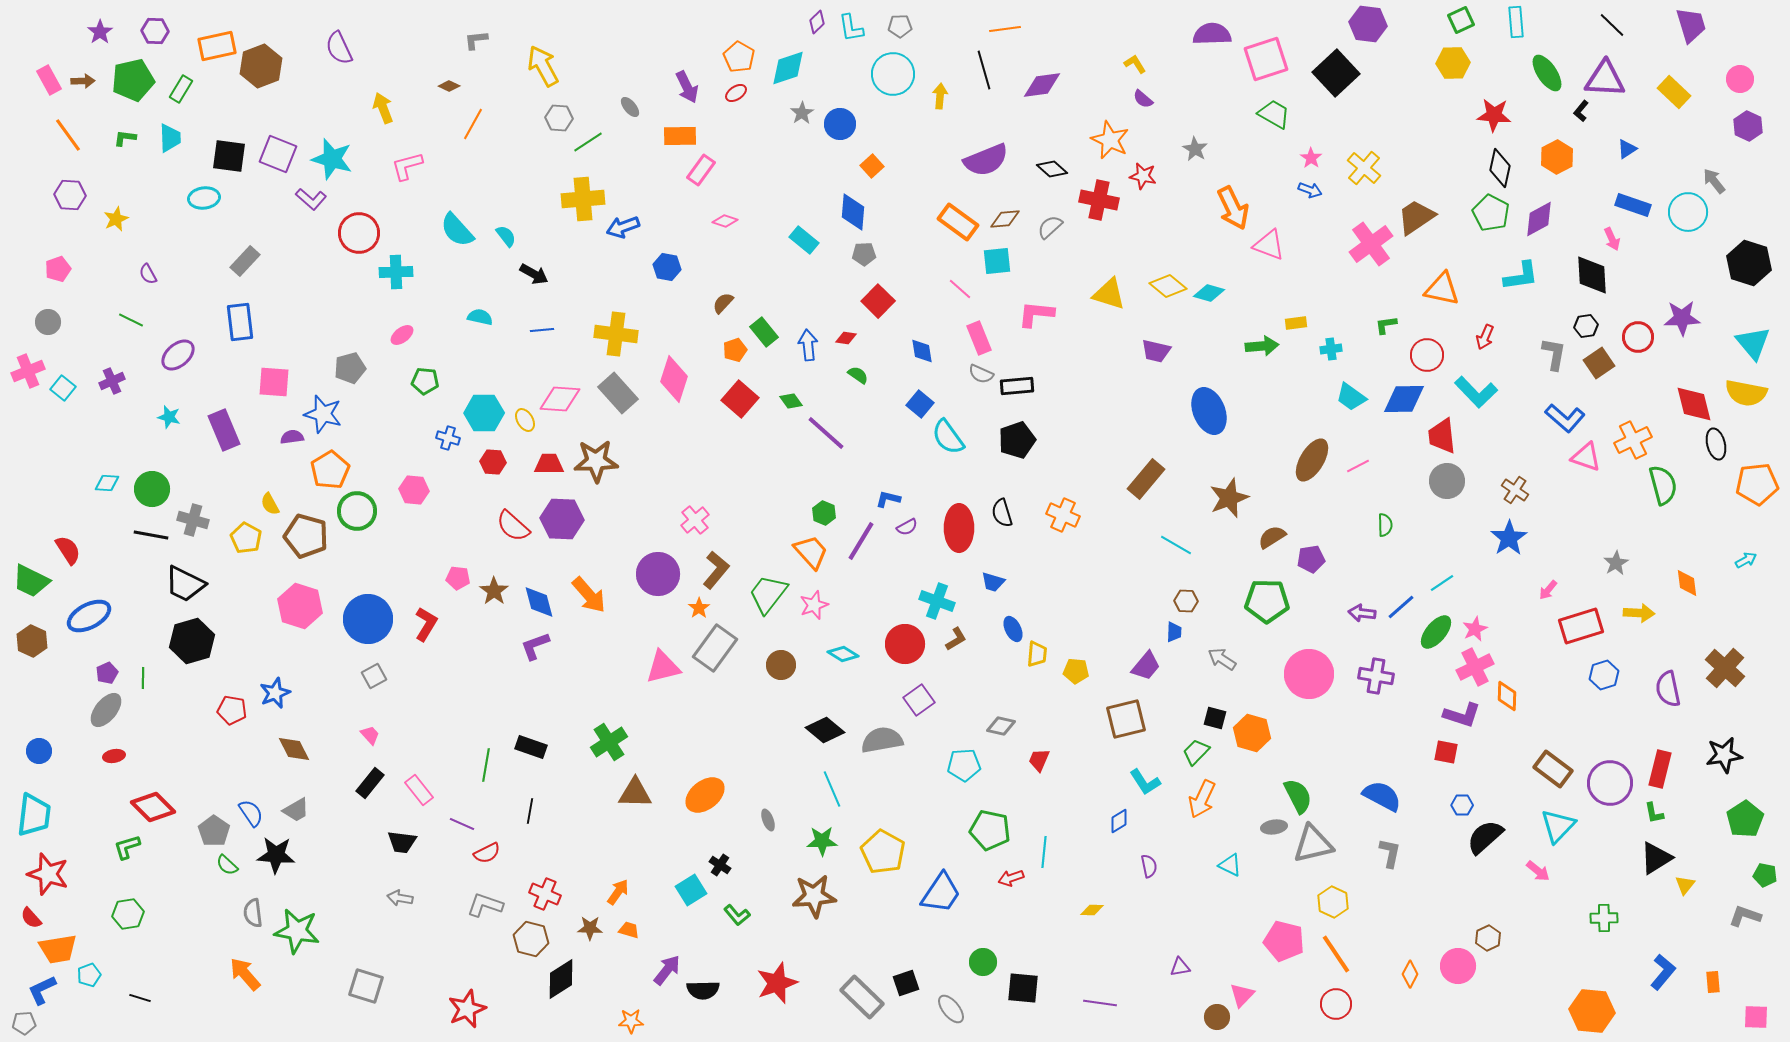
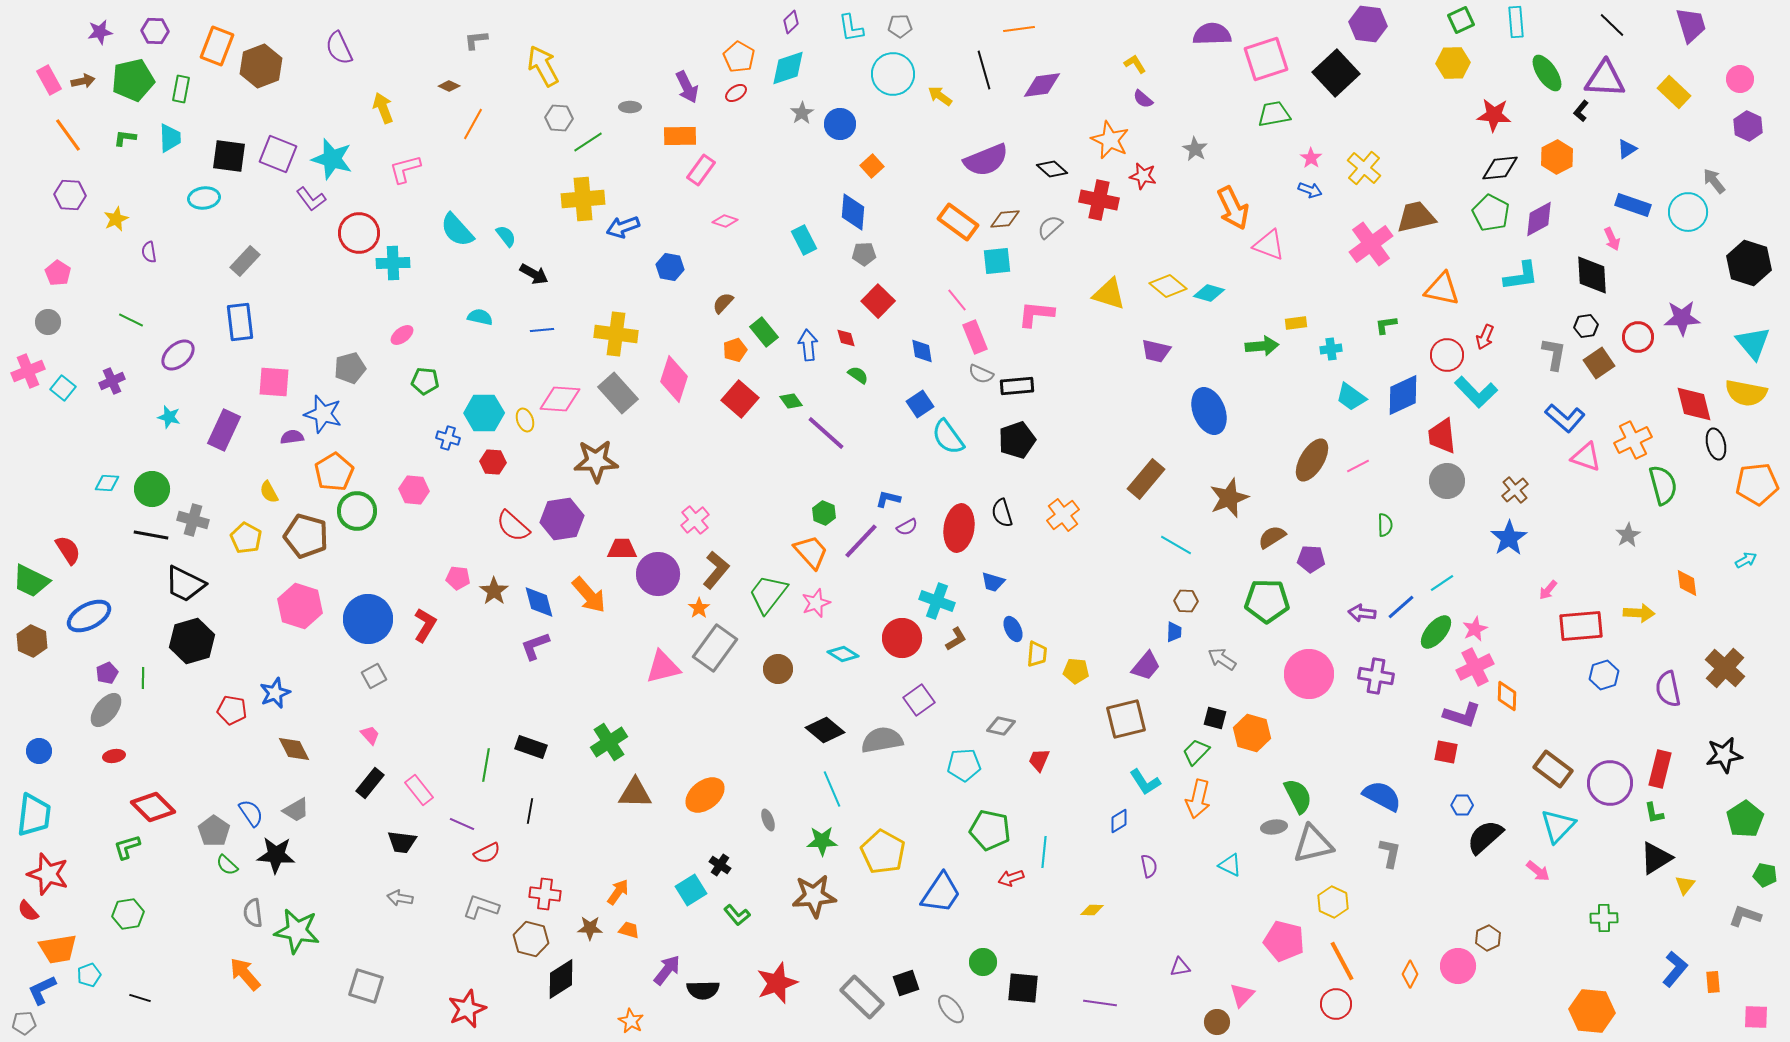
purple diamond at (817, 22): moved 26 px left
orange line at (1005, 29): moved 14 px right
purple star at (100, 32): rotated 25 degrees clockwise
orange rectangle at (217, 46): rotated 57 degrees counterclockwise
brown arrow at (83, 81): rotated 10 degrees counterclockwise
green rectangle at (181, 89): rotated 20 degrees counterclockwise
yellow arrow at (940, 96): rotated 60 degrees counterclockwise
gray ellipse at (630, 107): rotated 50 degrees counterclockwise
green trapezoid at (1274, 114): rotated 40 degrees counterclockwise
pink L-shape at (407, 166): moved 2 px left, 3 px down
black diamond at (1500, 168): rotated 72 degrees clockwise
purple L-shape at (311, 199): rotated 12 degrees clockwise
brown trapezoid at (1416, 217): rotated 21 degrees clockwise
cyan rectangle at (804, 240): rotated 24 degrees clockwise
blue hexagon at (667, 267): moved 3 px right
pink pentagon at (58, 269): moved 4 px down; rotated 20 degrees counterclockwise
cyan cross at (396, 272): moved 3 px left, 9 px up
purple semicircle at (148, 274): moved 1 px right, 22 px up; rotated 20 degrees clockwise
pink line at (960, 289): moved 3 px left, 11 px down; rotated 10 degrees clockwise
red diamond at (846, 338): rotated 65 degrees clockwise
pink rectangle at (979, 338): moved 4 px left, 1 px up
red circle at (1427, 355): moved 20 px right
blue diamond at (1404, 399): moved 1 px left, 4 px up; rotated 24 degrees counterclockwise
blue square at (920, 404): rotated 16 degrees clockwise
yellow ellipse at (525, 420): rotated 10 degrees clockwise
purple rectangle at (224, 430): rotated 48 degrees clockwise
red trapezoid at (549, 464): moved 73 px right, 85 px down
orange pentagon at (330, 470): moved 4 px right, 2 px down
brown cross at (1515, 490): rotated 16 degrees clockwise
yellow semicircle at (270, 504): moved 1 px left, 12 px up
orange cross at (1063, 515): rotated 28 degrees clockwise
purple hexagon at (562, 519): rotated 12 degrees counterclockwise
red ellipse at (959, 528): rotated 9 degrees clockwise
purple line at (861, 541): rotated 12 degrees clockwise
purple pentagon at (1311, 559): rotated 12 degrees clockwise
gray star at (1616, 563): moved 12 px right, 28 px up
pink star at (814, 605): moved 2 px right, 2 px up
red L-shape at (426, 624): moved 1 px left, 1 px down
red rectangle at (1581, 626): rotated 12 degrees clockwise
red circle at (905, 644): moved 3 px left, 6 px up
brown circle at (781, 665): moved 3 px left, 4 px down
orange arrow at (1202, 799): moved 4 px left; rotated 12 degrees counterclockwise
red cross at (545, 894): rotated 16 degrees counterclockwise
gray L-shape at (485, 905): moved 4 px left, 2 px down
red semicircle at (31, 918): moved 3 px left, 7 px up
orange line at (1336, 954): moved 6 px right, 7 px down; rotated 6 degrees clockwise
blue L-shape at (1663, 972): moved 12 px right, 3 px up
brown circle at (1217, 1017): moved 5 px down
orange star at (631, 1021): rotated 30 degrees clockwise
